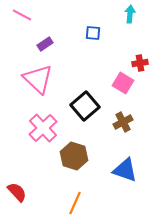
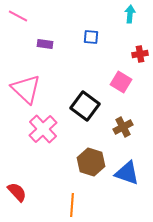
pink line: moved 4 px left, 1 px down
blue square: moved 2 px left, 4 px down
purple rectangle: rotated 42 degrees clockwise
red cross: moved 9 px up
pink triangle: moved 12 px left, 10 px down
pink square: moved 2 px left, 1 px up
black square: rotated 12 degrees counterclockwise
brown cross: moved 5 px down
pink cross: moved 1 px down
brown hexagon: moved 17 px right, 6 px down
blue triangle: moved 2 px right, 3 px down
orange line: moved 3 px left, 2 px down; rotated 20 degrees counterclockwise
